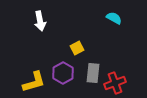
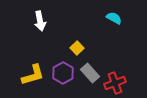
yellow square: rotated 16 degrees counterclockwise
gray rectangle: moved 3 px left; rotated 48 degrees counterclockwise
yellow L-shape: moved 1 px left, 7 px up
